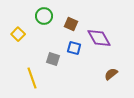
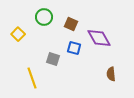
green circle: moved 1 px down
brown semicircle: rotated 56 degrees counterclockwise
